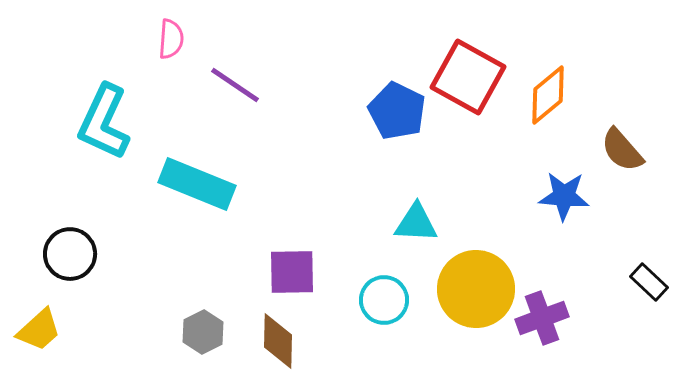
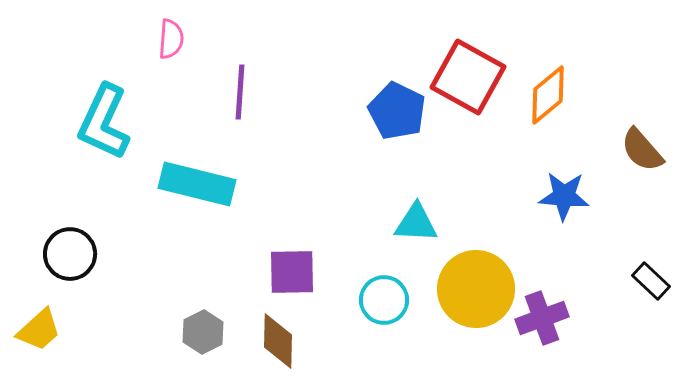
purple line: moved 5 px right, 7 px down; rotated 60 degrees clockwise
brown semicircle: moved 20 px right
cyan rectangle: rotated 8 degrees counterclockwise
black rectangle: moved 2 px right, 1 px up
